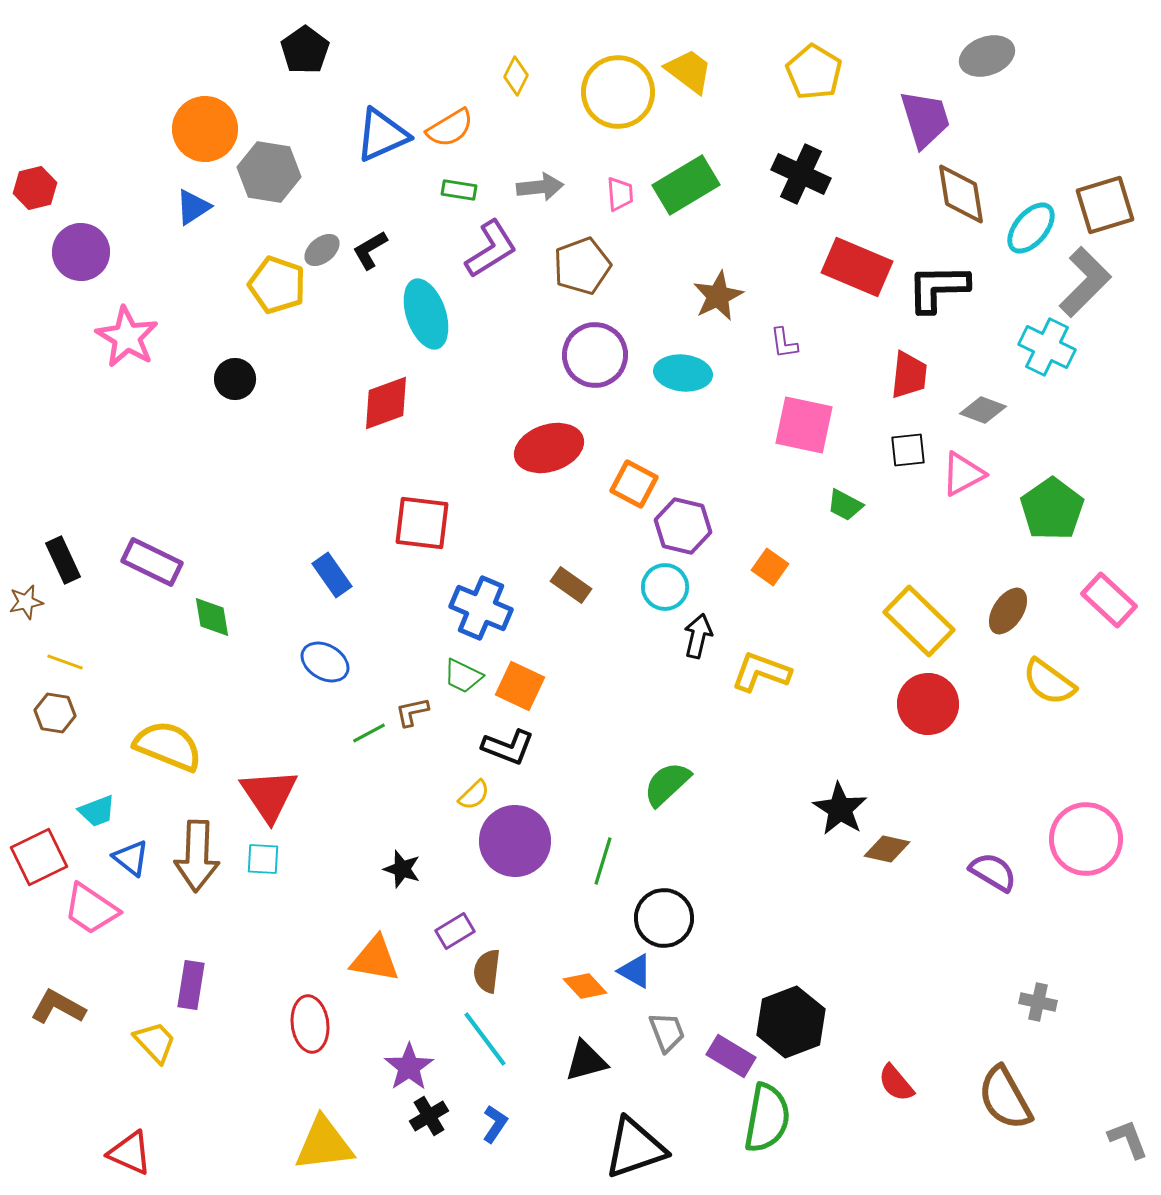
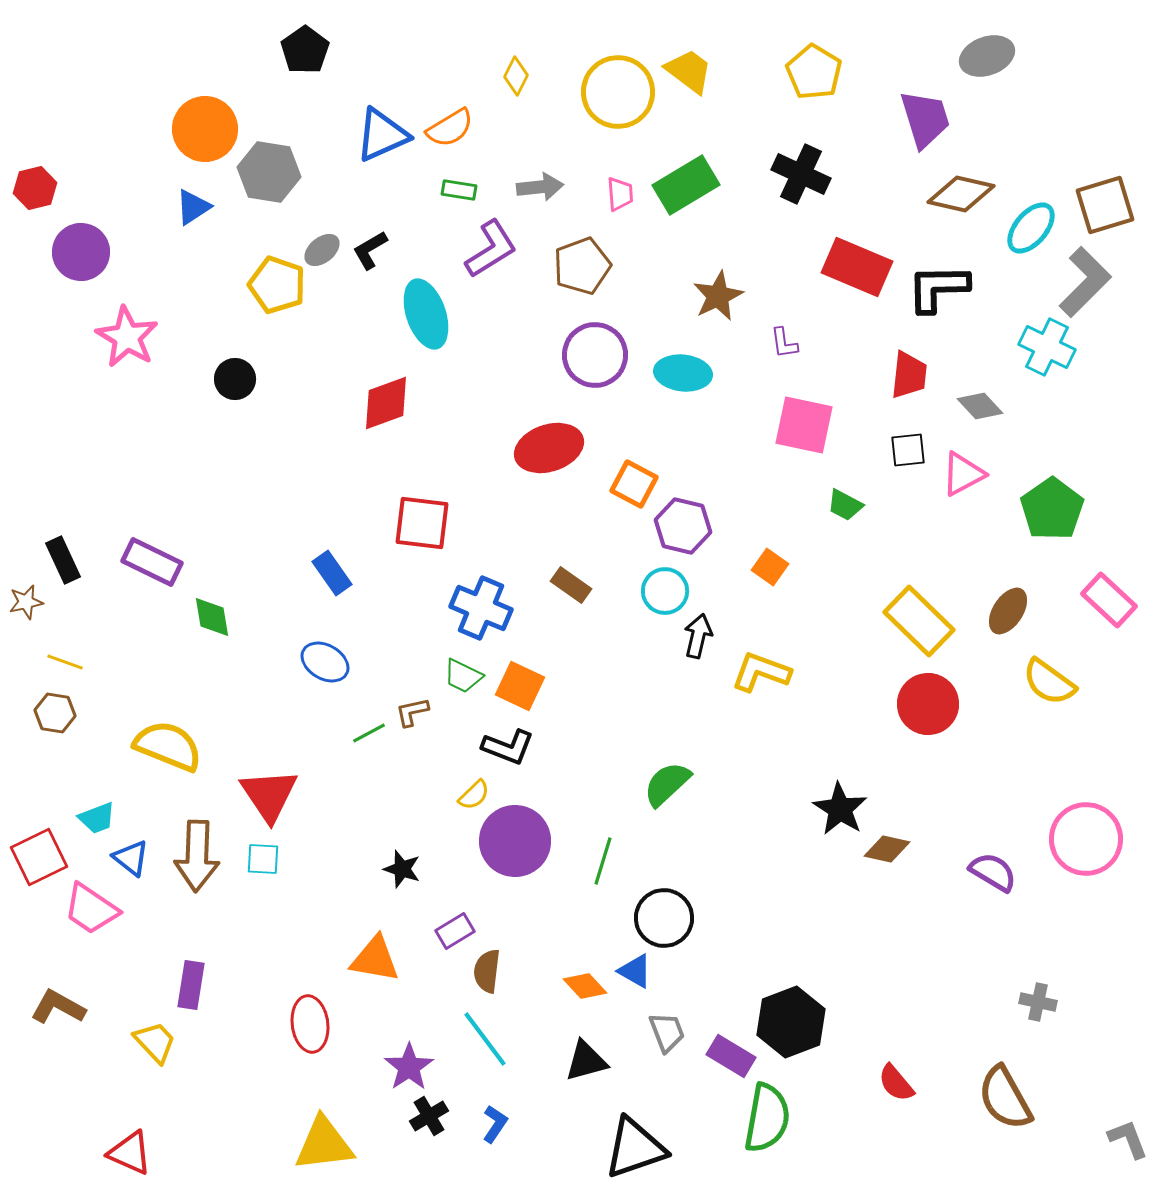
brown diamond at (961, 194): rotated 68 degrees counterclockwise
gray diamond at (983, 410): moved 3 px left, 4 px up; rotated 27 degrees clockwise
blue rectangle at (332, 575): moved 2 px up
cyan circle at (665, 587): moved 4 px down
cyan trapezoid at (97, 811): moved 7 px down
